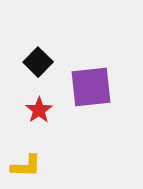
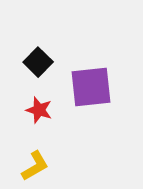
red star: rotated 20 degrees counterclockwise
yellow L-shape: moved 9 px right; rotated 32 degrees counterclockwise
